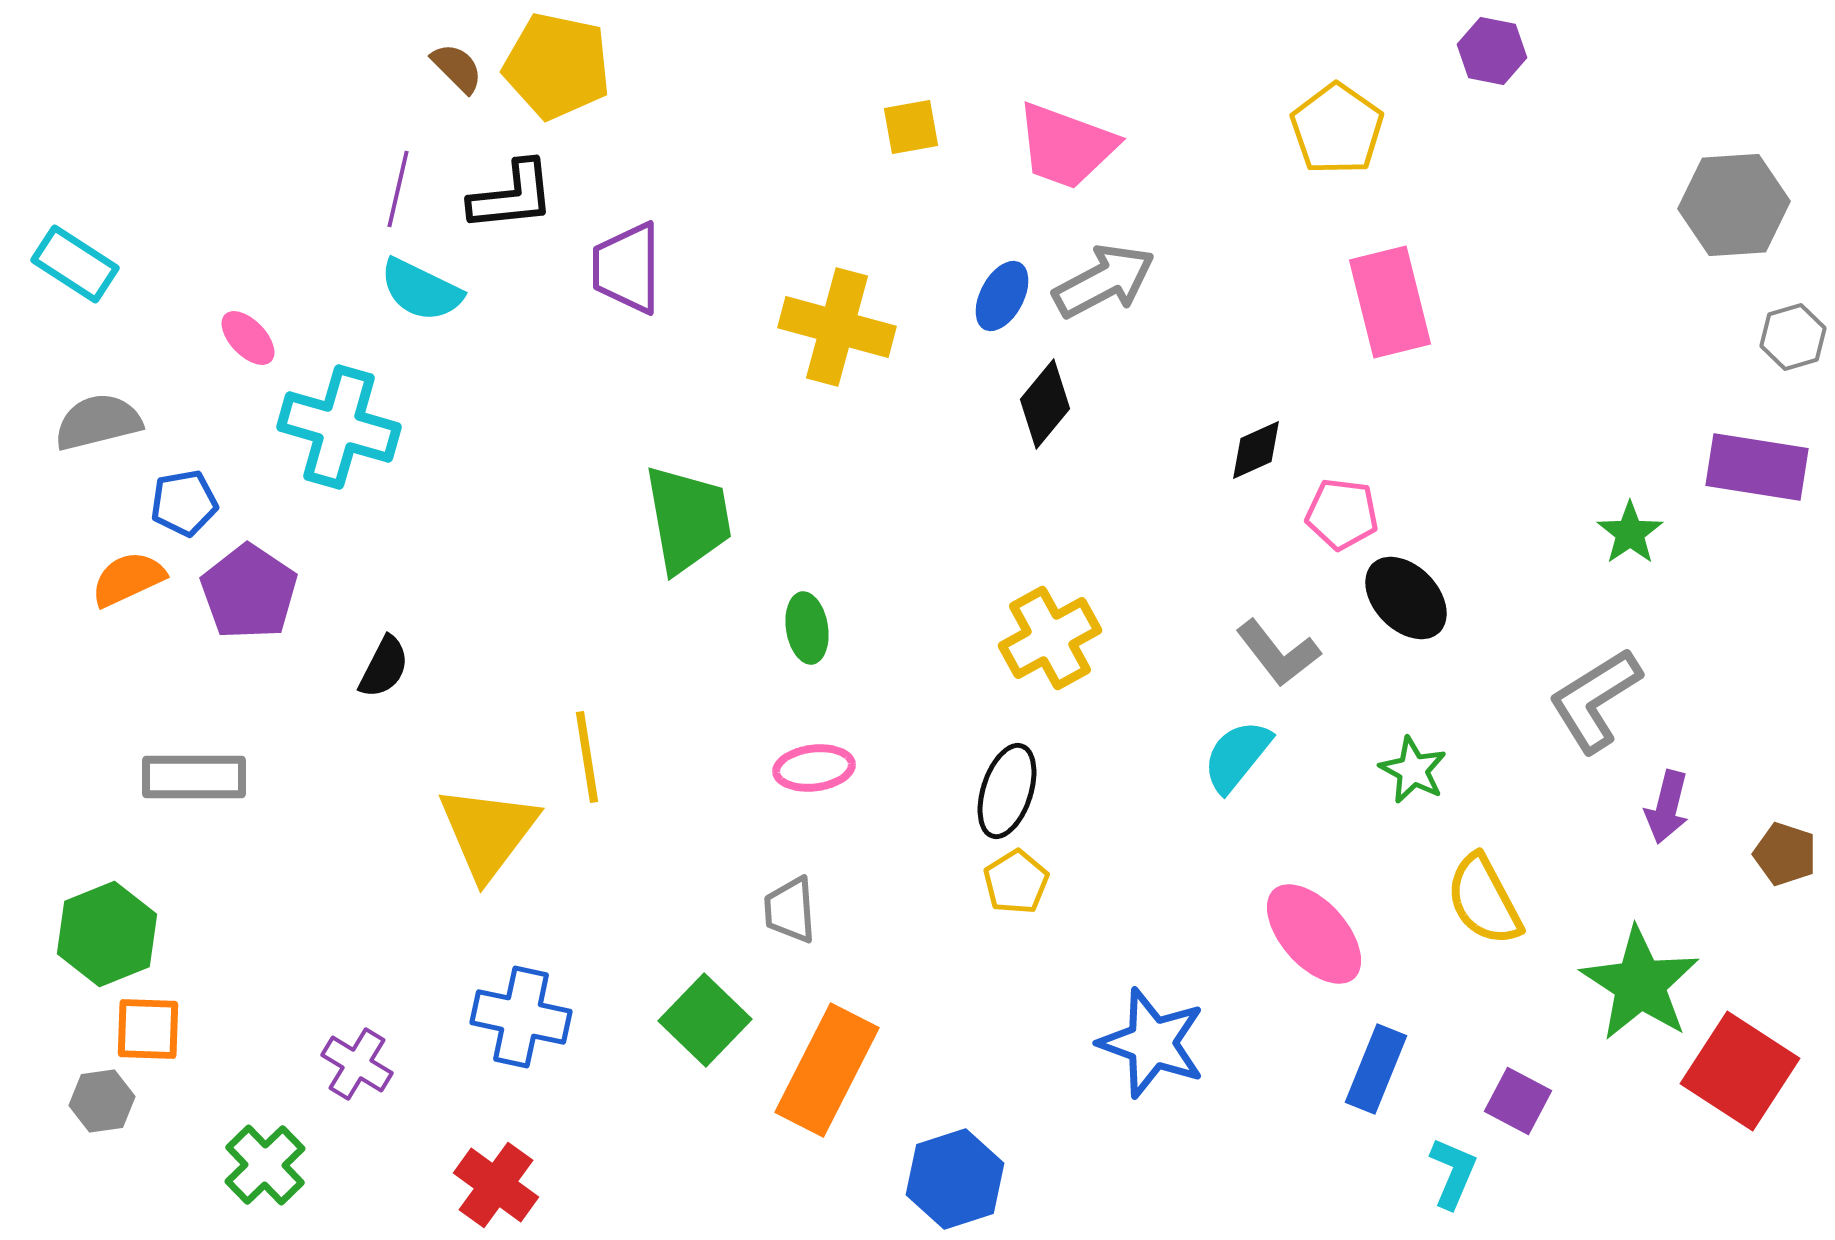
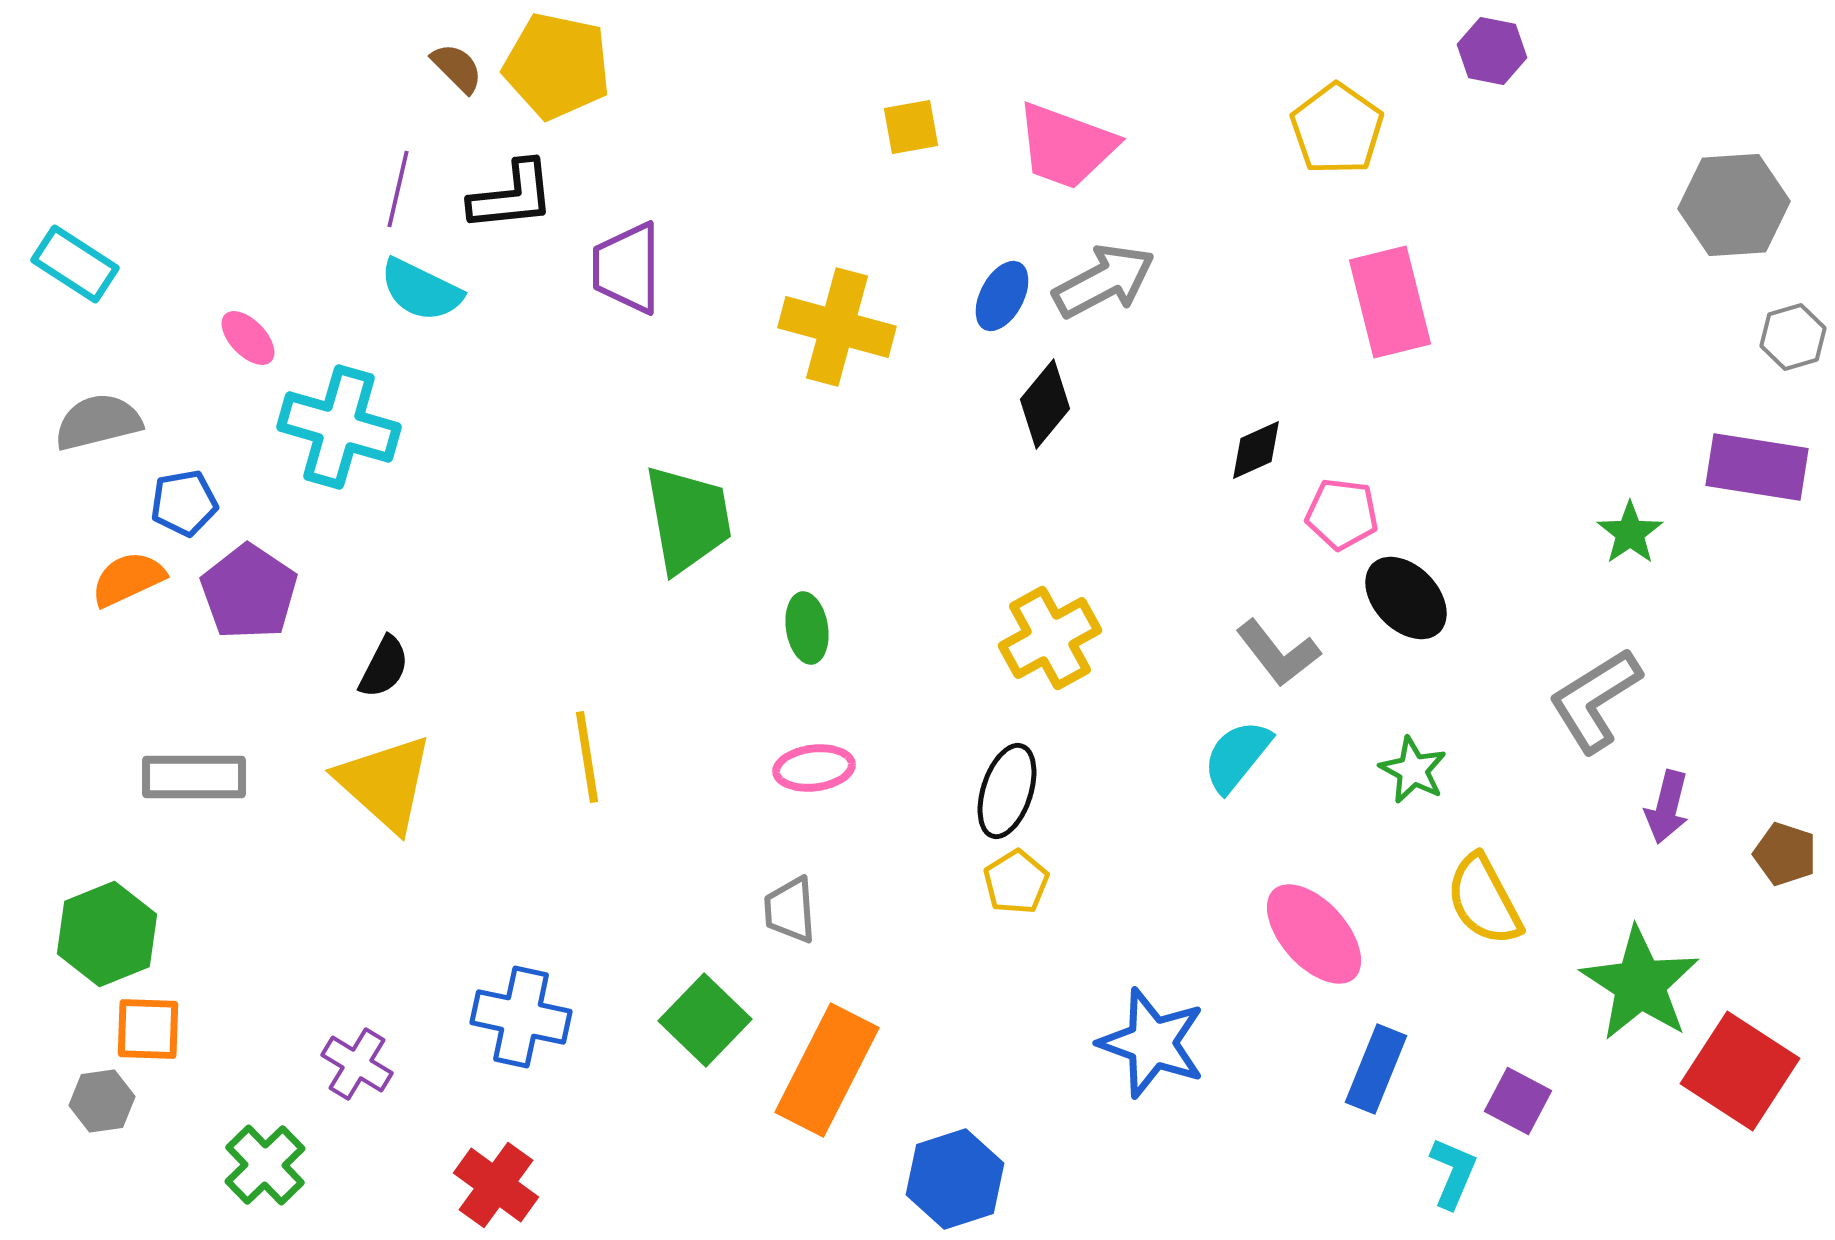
yellow triangle at (488, 832): moved 103 px left, 49 px up; rotated 25 degrees counterclockwise
